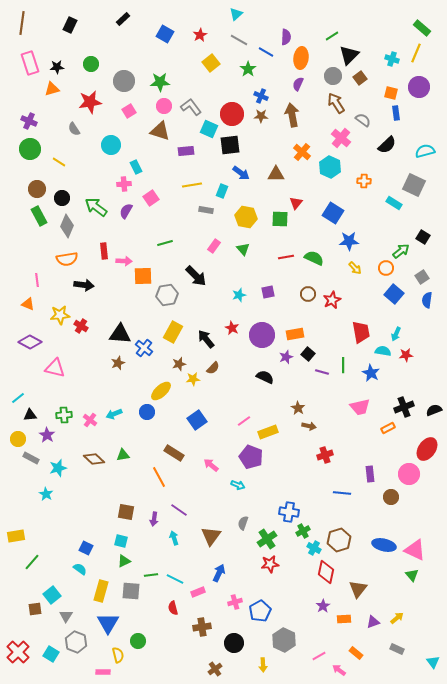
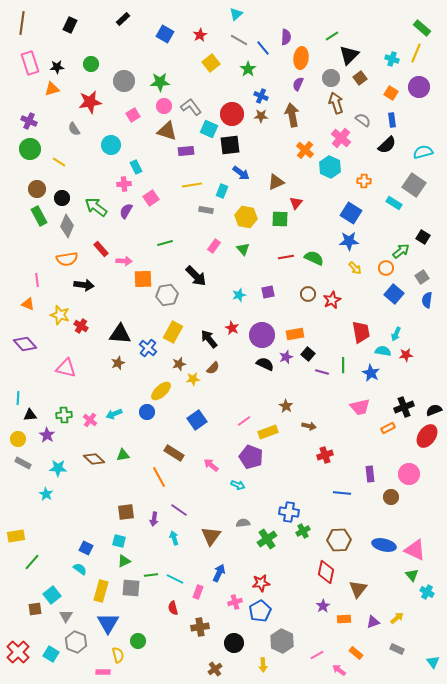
blue line at (266, 52): moved 3 px left, 4 px up; rotated 21 degrees clockwise
gray circle at (333, 76): moved 2 px left, 2 px down
orange square at (391, 93): rotated 16 degrees clockwise
brown arrow at (336, 103): rotated 15 degrees clockwise
pink square at (129, 111): moved 4 px right, 4 px down
blue rectangle at (396, 113): moved 4 px left, 7 px down
brown triangle at (160, 131): moved 7 px right
cyan semicircle at (425, 151): moved 2 px left, 1 px down
orange cross at (302, 152): moved 3 px right, 2 px up
brown triangle at (276, 174): moved 8 px down; rotated 24 degrees counterclockwise
gray square at (414, 185): rotated 10 degrees clockwise
blue square at (333, 213): moved 18 px right
red rectangle at (104, 251): moved 3 px left, 2 px up; rotated 35 degrees counterclockwise
orange square at (143, 276): moved 3 px down
yellow star at (60, 315): rotated 24 degrees clockwise
black arrow at (206, 339): moved 3 px right
purple diamond at (30, 342): moved 5 px left, 2 px down; rotated 20 degrees clockwise
blue cross at (144, 348): moved 4 px right
pink triangle at (55, 368): moved 11 px right
black semicircle at (265, 377): moved 13 px up
cyan line at (18, 398): rotated 48 degrees counterclockwise
brown star at (298, 408): moved 12 px left, 2 px up
red ellipse at (427, 449): moved 13 px up
gray rectangle at (31, 458): moved 8 px left, 5 px down
cyan star at (58, 468): rotated 18 degrees clockwise
brown square at (126, 512): rotated 18 degrees counterclockwise
gray semicircle at (243, 523): rotated 64 degrees clockwise
brown hexagon at (339, 540): rotated 15 degrees clockwise
cyan square at (121, 541): moved 2 px left
cyan cross at (314, 548): moved 113 px right, 44 px down
red star at (270, 564): moved 9 px left, 19 px down
gray square at (131, 591): moved 3 px up
pink rectangle at (198, 592): rotated 48 degrees counterclockwise
brown cross at (202, 627): moved 2 px left
gray hexagon at (284, 640): moved 2 px left, 1 px down
pink line at (319, 656): moved 2 px left, 1 px up
